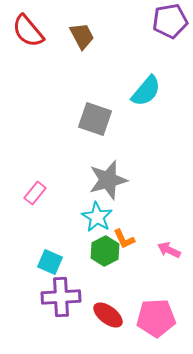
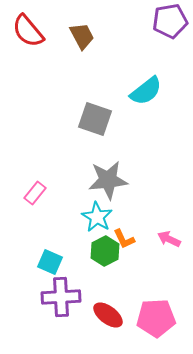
cyan semicircle: rotated 12 degrees clockwise
gray star: rotated 9 degrees clockwise
pink arrow: moved 11 px up
